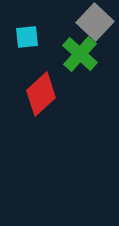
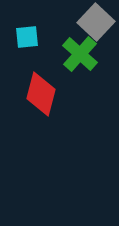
gray square: moved 1 px right
red diamond: rotated 33 degrees counterclockwise
